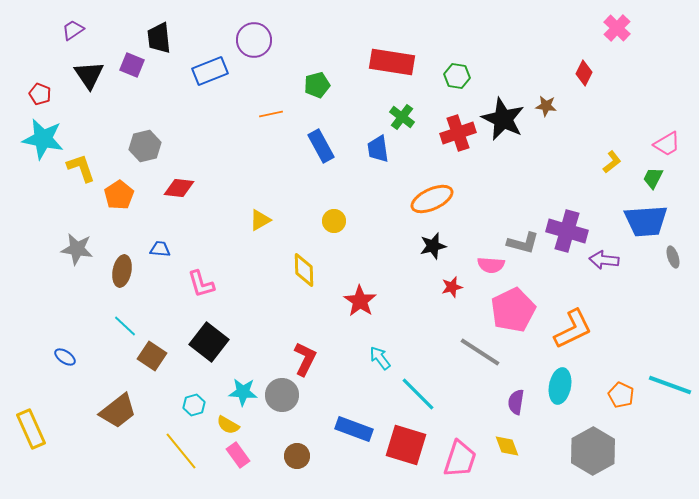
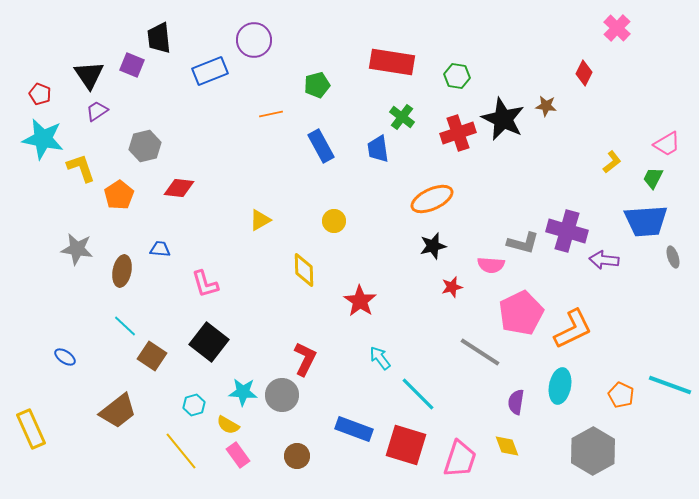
purple trapezoid at (73, 30): moved 24 px right, 81 px down
pink L-shape at (201, 284): moved 4 px right
pink pentagon at (513, 310): moved 8 px right, 3 px down
